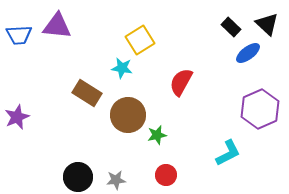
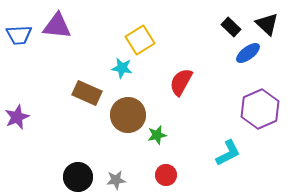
brown rectangle: rotated 8 degrees counterclockwise
